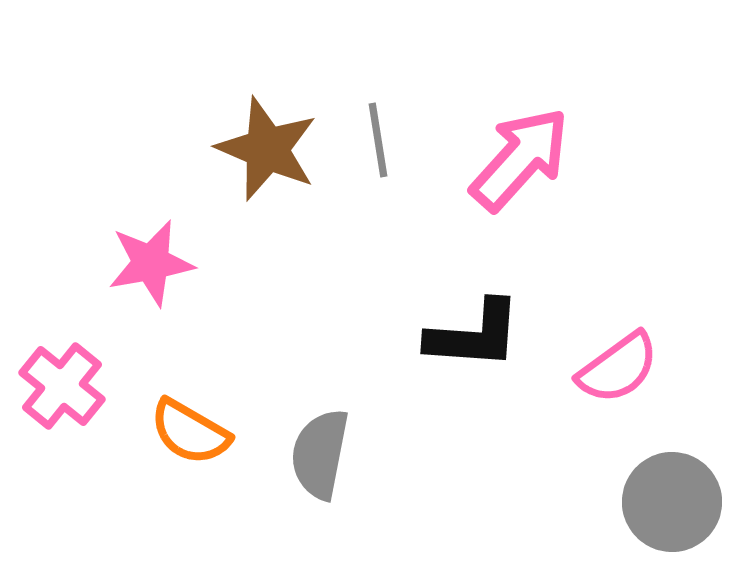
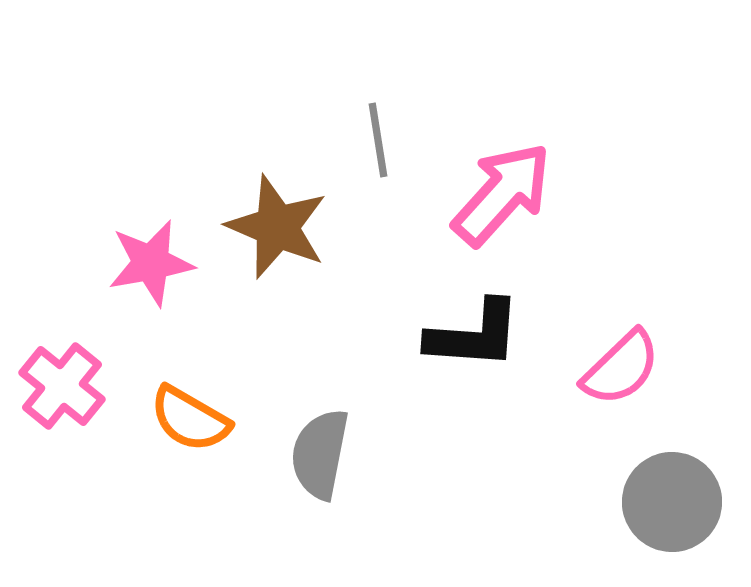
brown star: moved 10 px right, 78 px down
pink arrow: moved 18 px left, 35 px down
pink semicircle: moved 3 px right; rotated 8 degrees counterclockwise
orange semicircle: moved 13 px up
